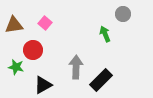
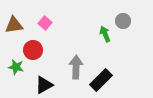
gray circle: moved 7 px down
black triangle: moved 1 px right
